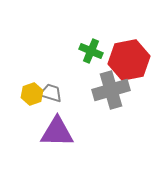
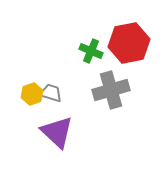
red hexagon: moved 17 px up
purple triangle: rotated 42 degrees clockwise
